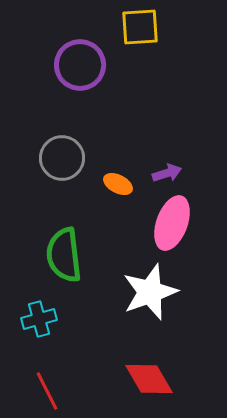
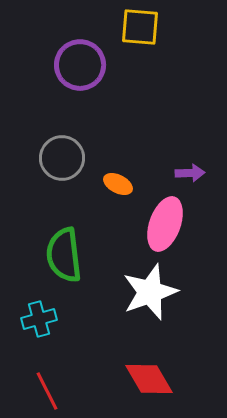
yellow square: rotated 9 degrees clockwise
purple arrow: moved 23 px right; rotated 16 degrees clockwise
pink ellipse: moved 7 px left, 1 px down
